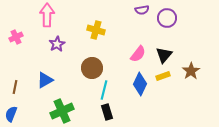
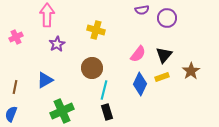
yellow rectangle: moved 1 px left, 1 px down
